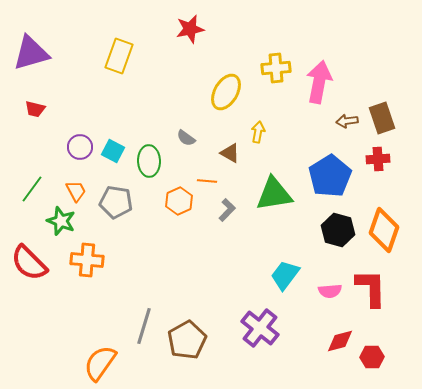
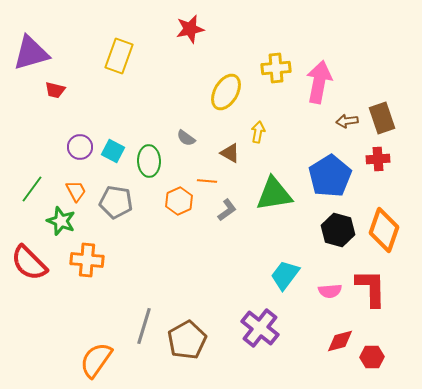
red trapezoid: moved 20 px right, 19 px up
gray L-shape: rotated 10 degrees clockwise
orange semicircle: moved 4 px left, 3 px up
